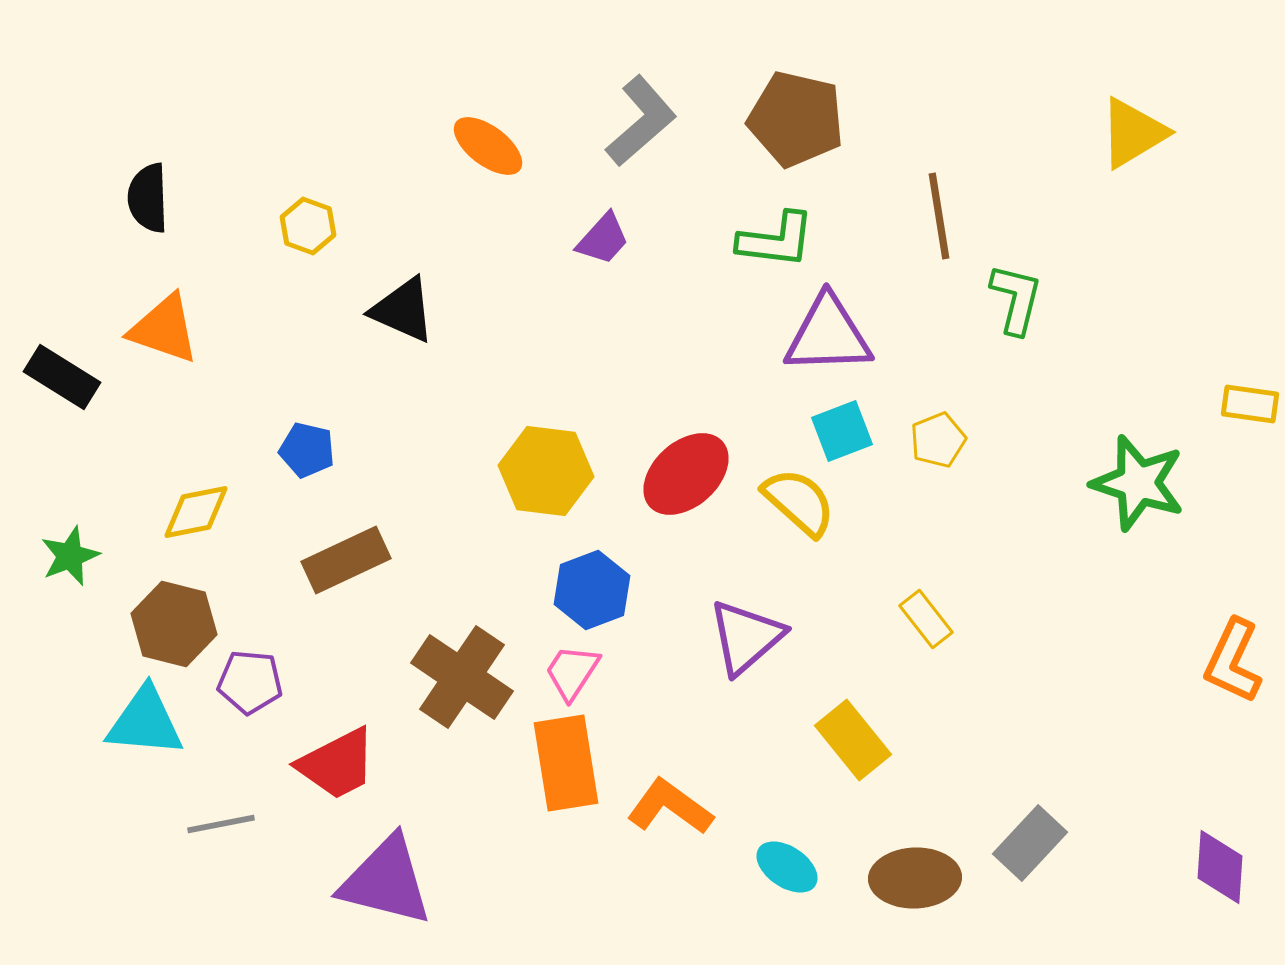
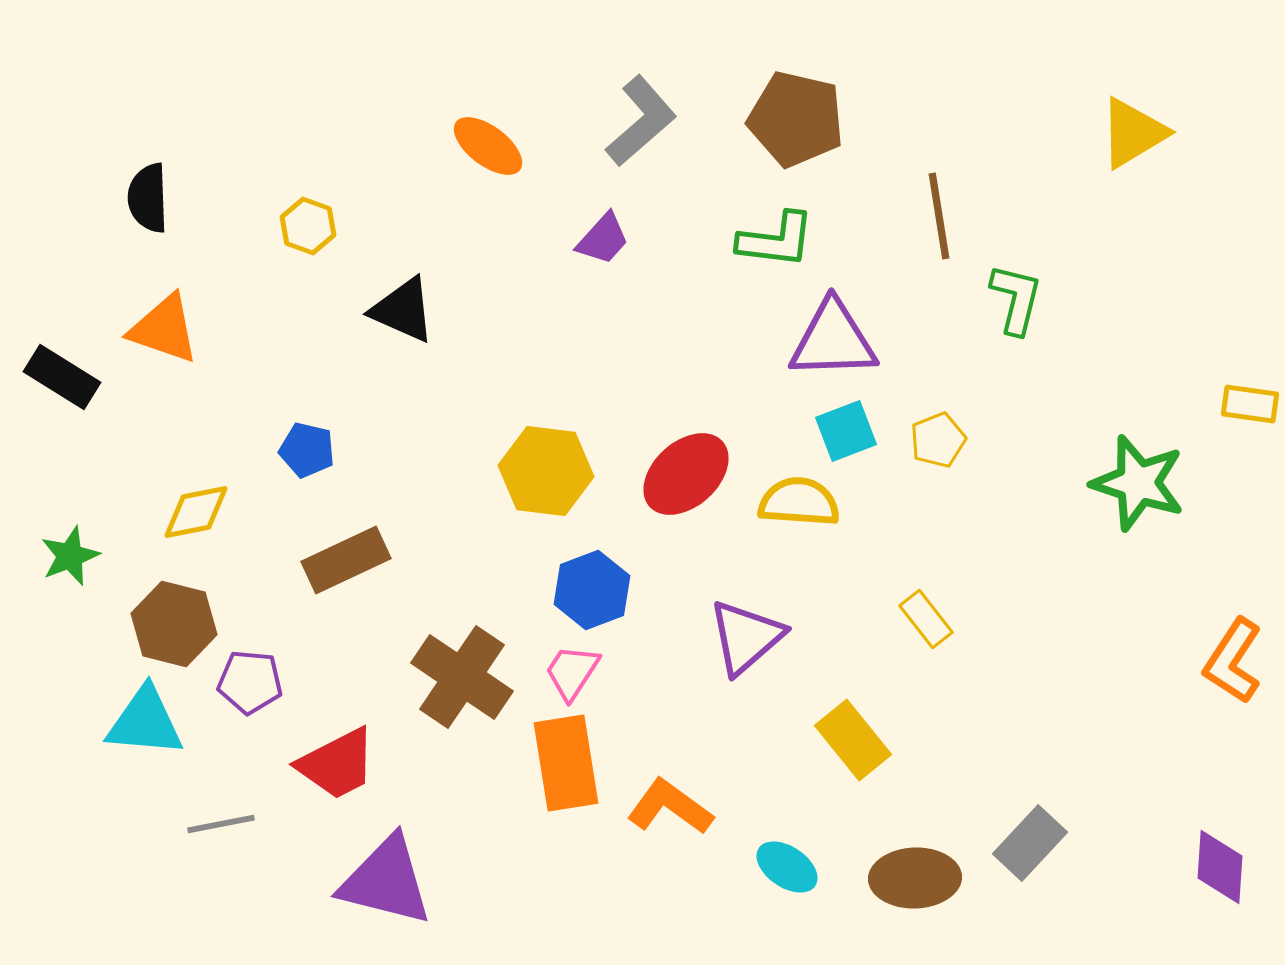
purple triangle at (828, 335): moved 5 px right, 5 px down
cyan square at (842, 431): moved 4 px right
yellow semicircle at (799, 502): rotated 38 degrees counterclockwise
orange L-shape at (1233, 661): rotated 8 degrees clockwise
